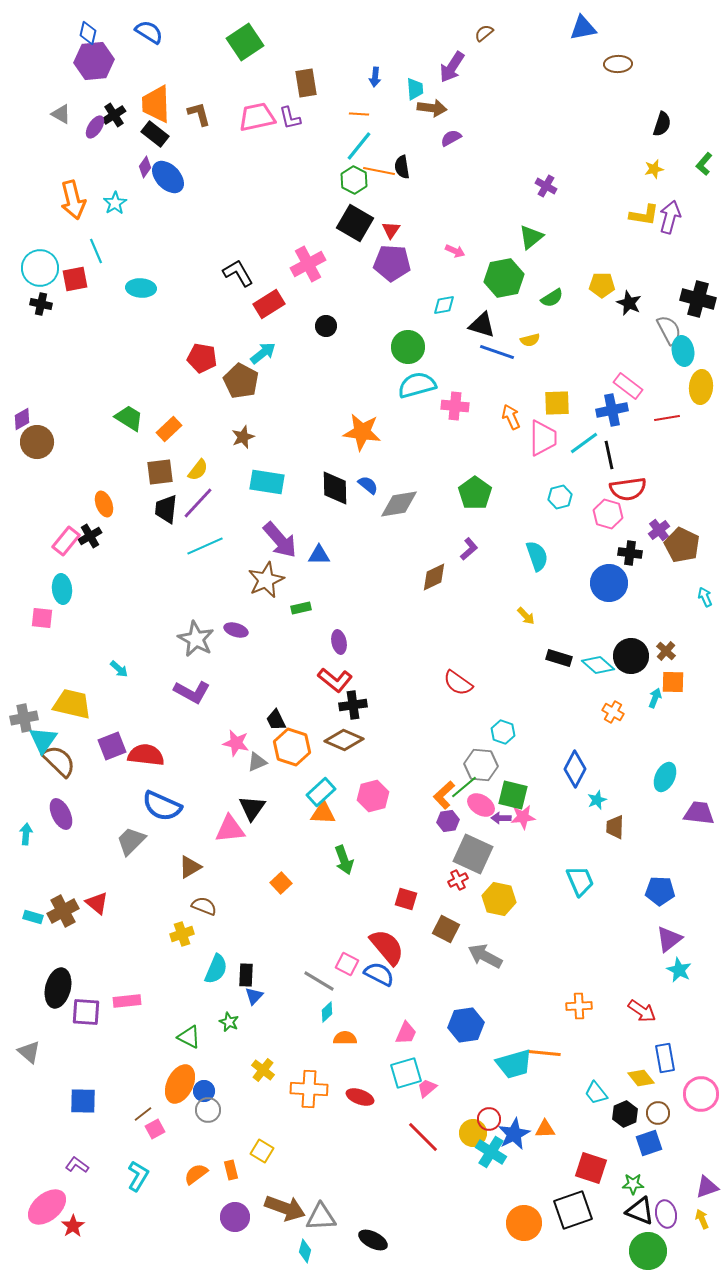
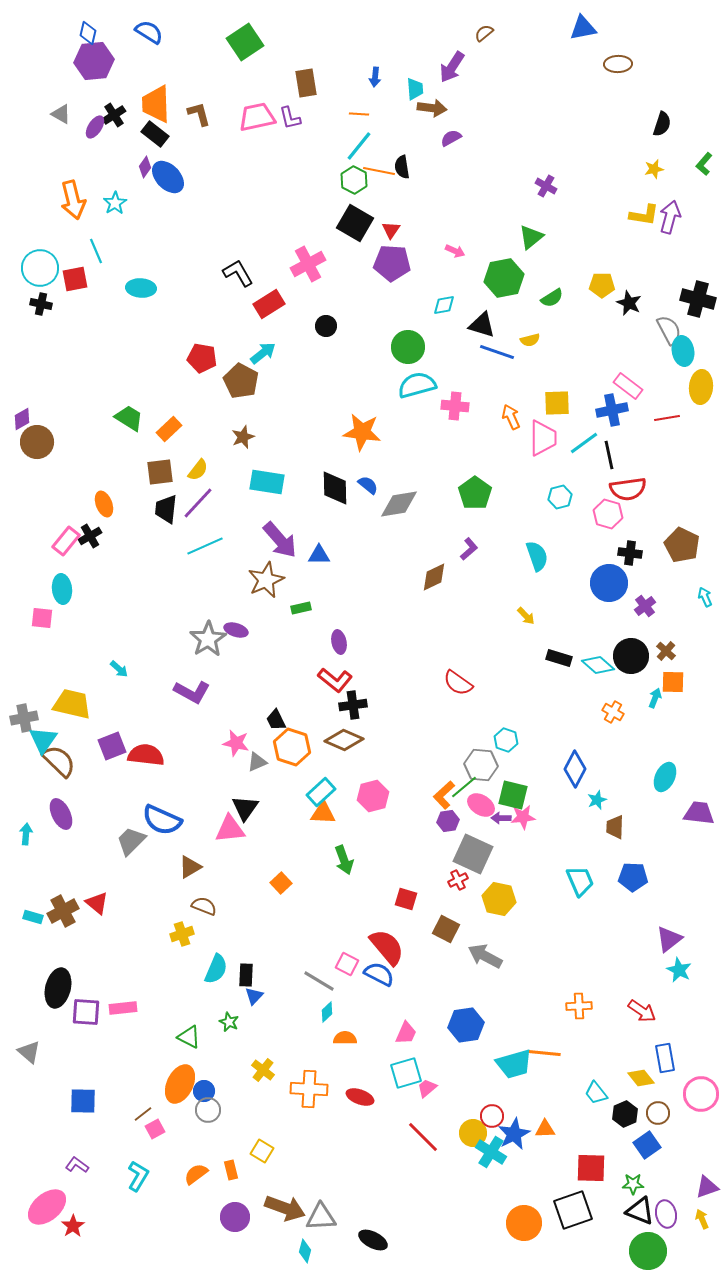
purple cross at (659, 530): moved 14 px left, 76 px down
gray star at (196, 639): moved 12 px right; rotated 12 degrees clockwise
cyan hexagon at (503, 732): moved 3 px right, 8 px down
blue semicircle at (162, 806): moved 14 px down
black triangle at (252, 808): moved 7 px left
blue pentagon at (660, 891): moved 27 px left, 14 px up
pink rectangle at (127, 1001): moved 4 px left, 7 px down
red circle at (489, 1119): moved 3 px right, 3 px up
blue square at (649, 1143): moved 2 px left, 2 px down; rotated 16 degrees counterclockwise
red square at (591, 1168): rotated 16 degrees counterclockwise
